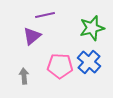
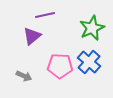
green star: rotated 10 degrees counterclockwise
gray arrow: rotated 119 degrees clockwise
